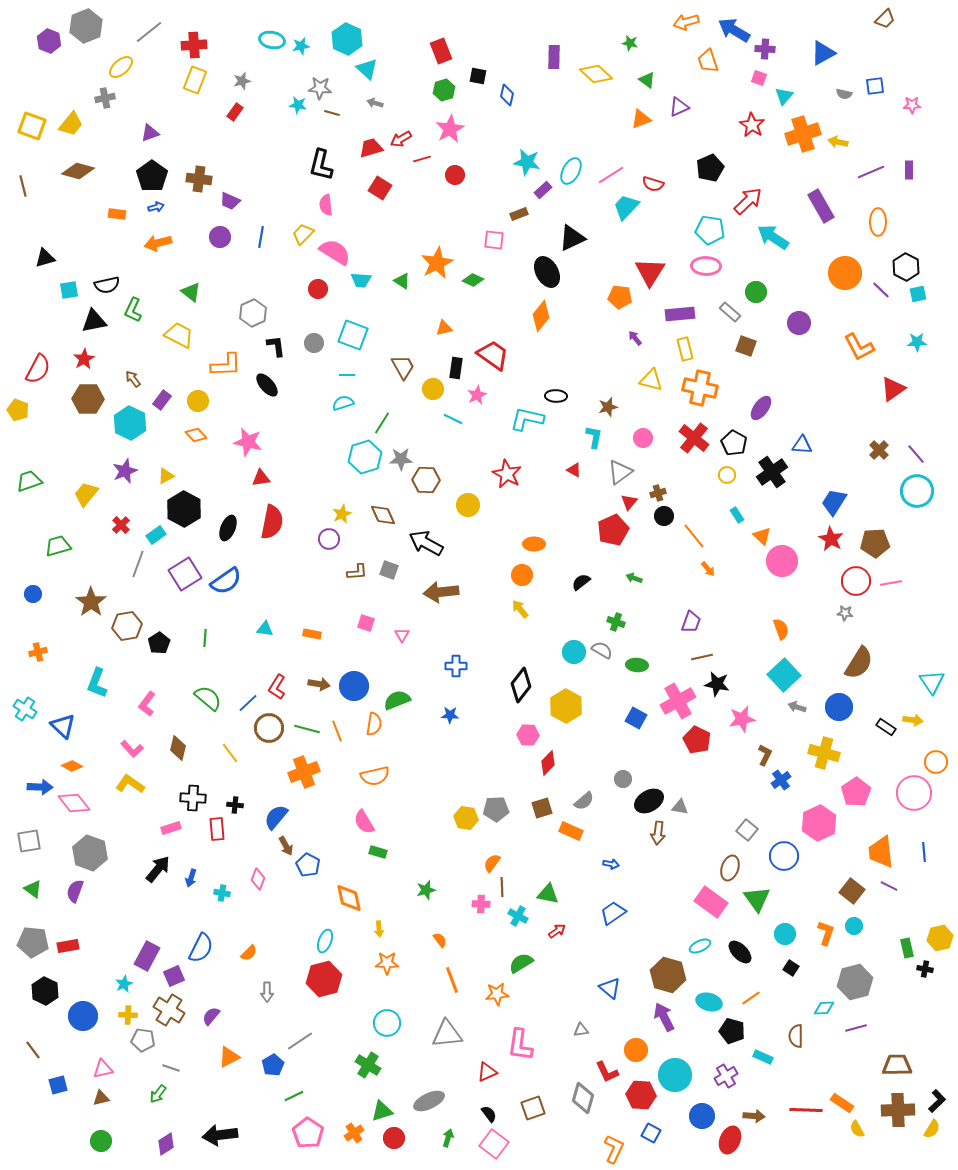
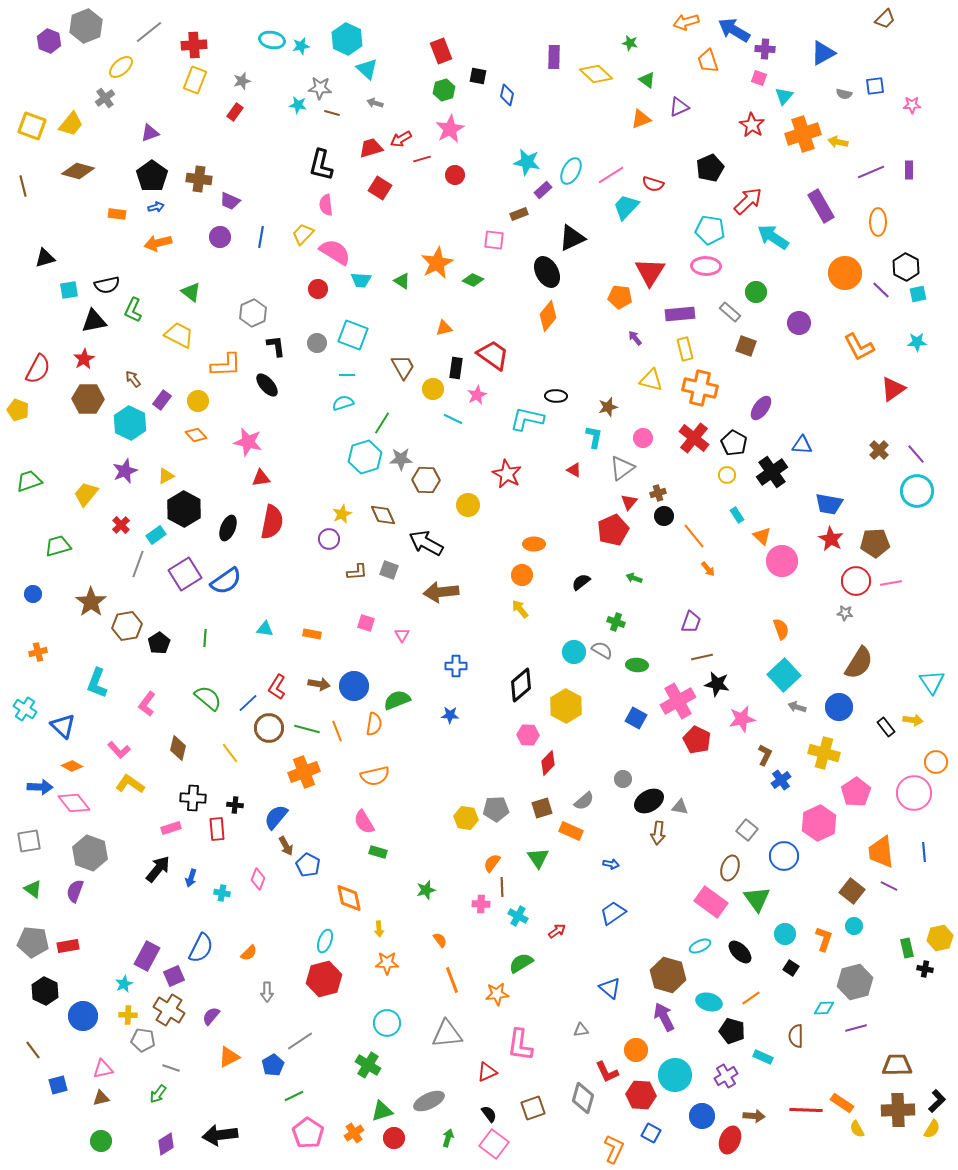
gray cross at (105, 98): rotated 24 degrees counterclockwise
orange diamond at (541, 316): moved 7 px right
gray circle at (314, 343): moved 3 px right
gray triangle at (620, 472): moved 2 px right, 4 px up
blue trapezoid at (834, 502): moved 5 px left, 2 px down; rotated 112 degrees counterclockwise
black diamond at (521, 685): rotated 12 degrees clockwise
black rectangle at (886, 727): rotated 18 degrees clockwise
pink L-shape at (132, 749): moved 13 px left, 1 px down
green triangle at (548, 894): moved 10 px left, 36 px up; rotated 45 degrees clockwise
orange L-shape at (826, 933): moved 2 px left, 6 px down
